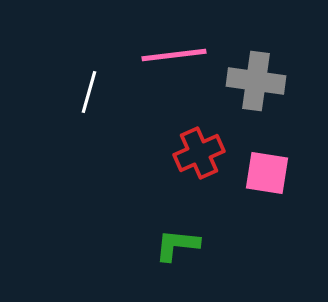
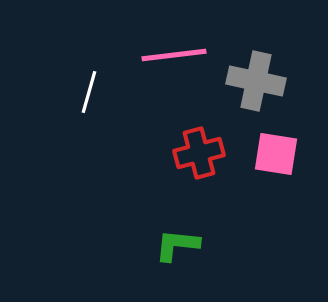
gray cross: rotated 4 degrees clockwise
red cross: rotated 9 degrees clockwise
pink square: moved 9 px right, 19 px up
